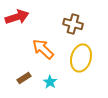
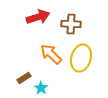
red arrow: moved 21 px right
brown cross: moved 2 px left; rotated 12 degrees counterclockwise
orange arrow: moved 8 px right, 5 px down
cyan star: moved 9 px left, 6 px down
